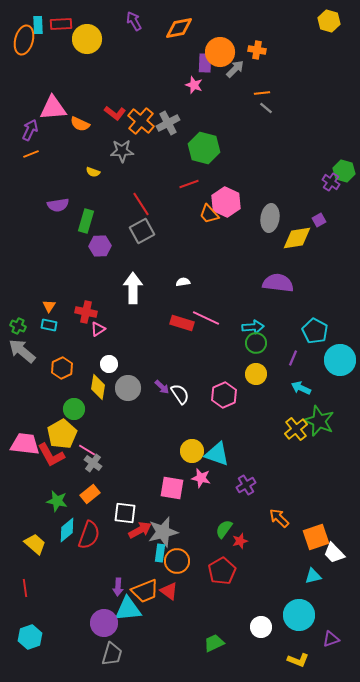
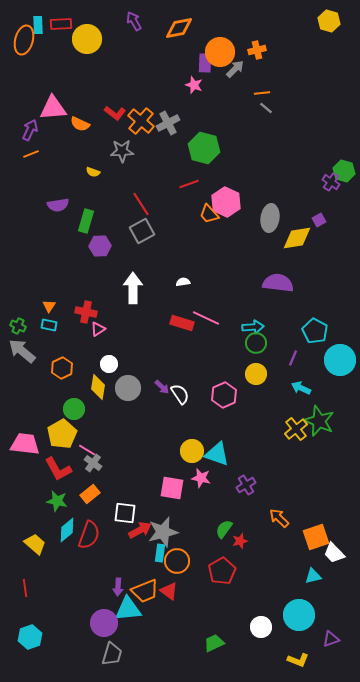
orange cross at (257, 50): rotated 24 degrees counterclockwise
red L-shape at (51, 455): moved 7 px right, 14 px down
